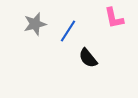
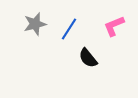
pink L-shape: moved 8 px down; rotated 80 degrees clockwise
blue line: moved 1 px right, 2 px up
